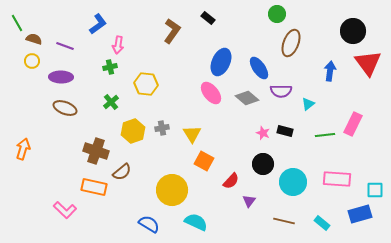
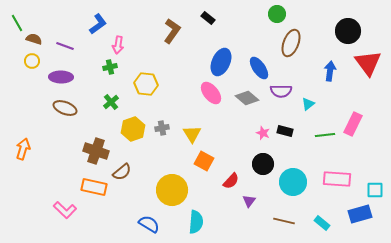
black circle at (353, 31): moved 5 px left
yellow hexagon at (133, 131): moved 2 px up
cyan semicircle at (196, 222): rotated 70 degrees clockwise
